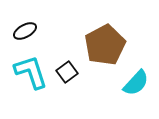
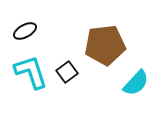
brown pentagon: rotated 21 degrees clockwise
